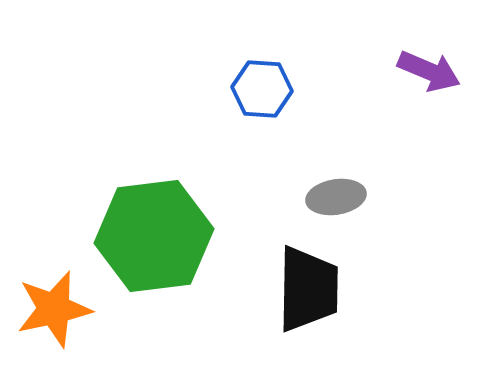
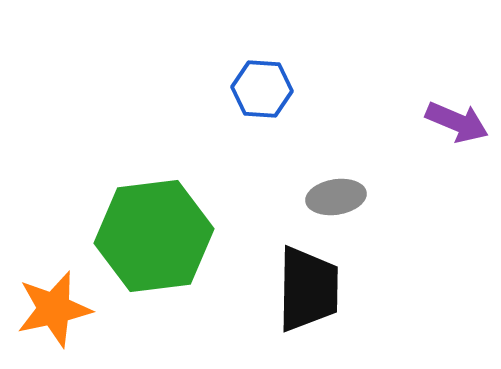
purple arrow: moved 28 px right, 51 px down
